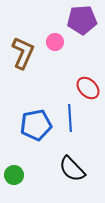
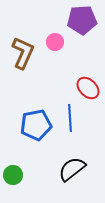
black semicircle: rotated 96 degrees clockwise
green circle: moved 1 px left
